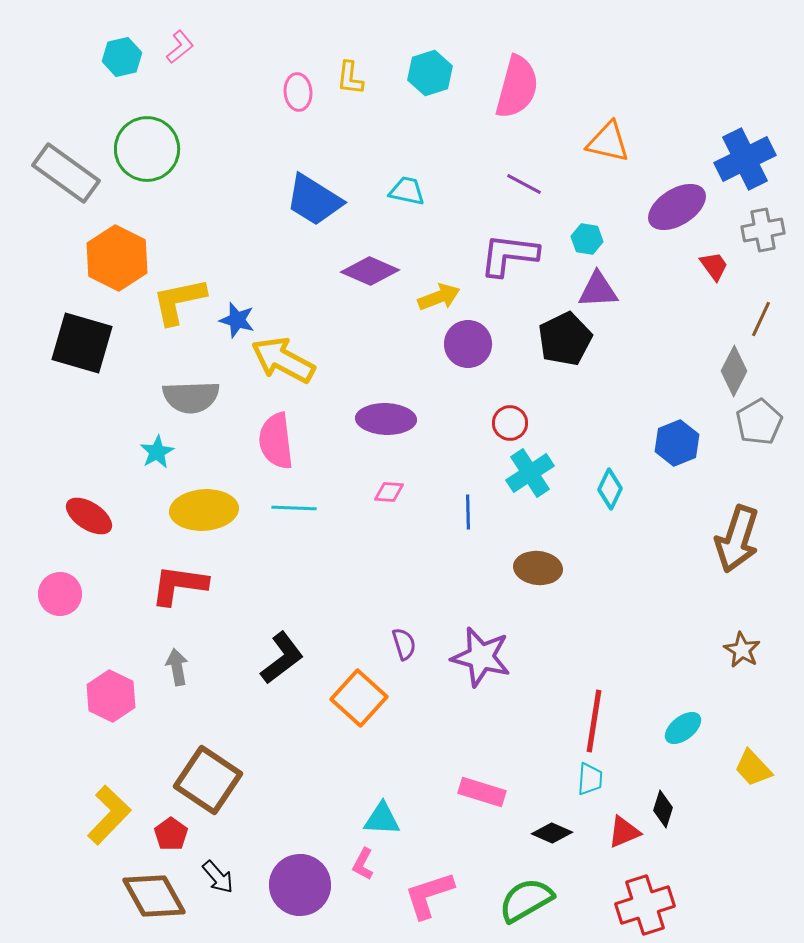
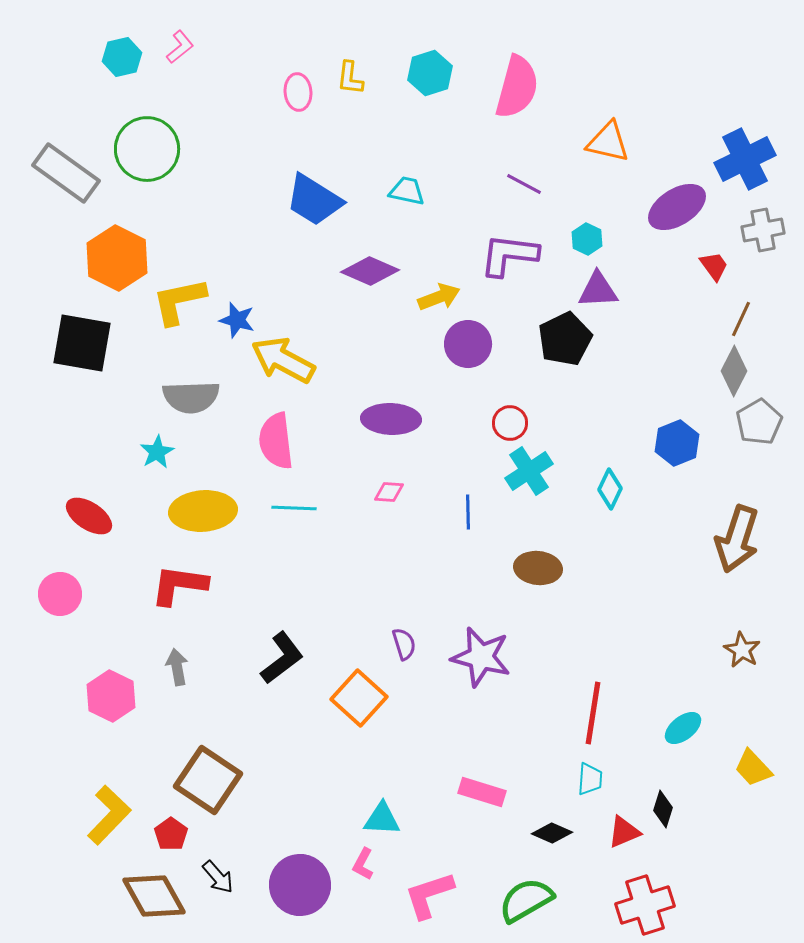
cyan hexagon at (587, 239): rotated 16 degrees clockwise
brown line at (761, 319): moved 20 px left
black square at (82, 343): rotated 6 degrees counterclockwise
purple ellipse at (386, 419): moved 5 px right
cyan cross at (530, 473): moved 1 px left, 2 px up
yellow ellipse at (204, 510): moved 1 px left, 1 px down
red line at (594, 721): moved 1 px left, 8 px up
